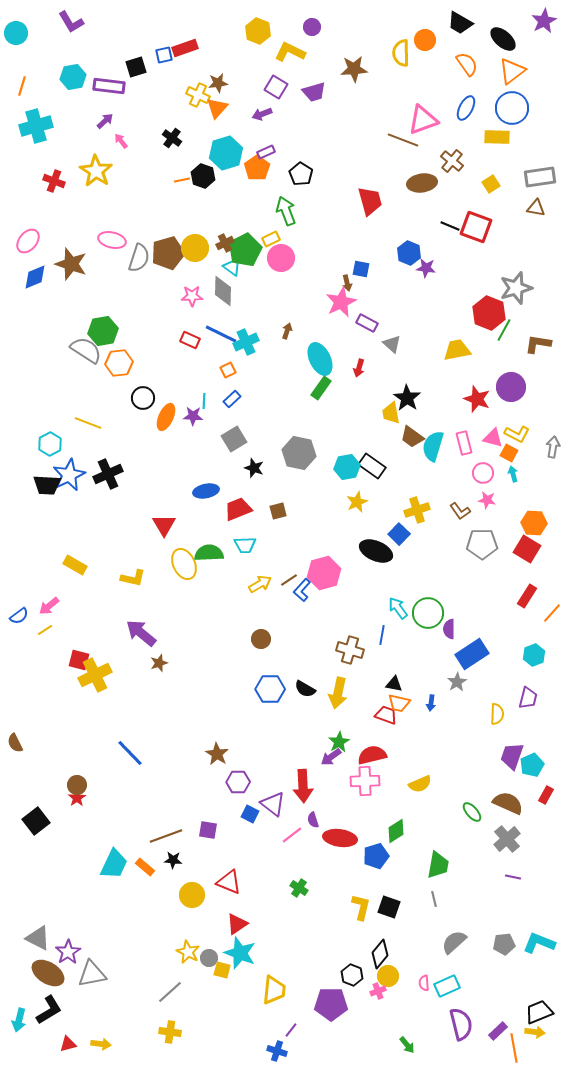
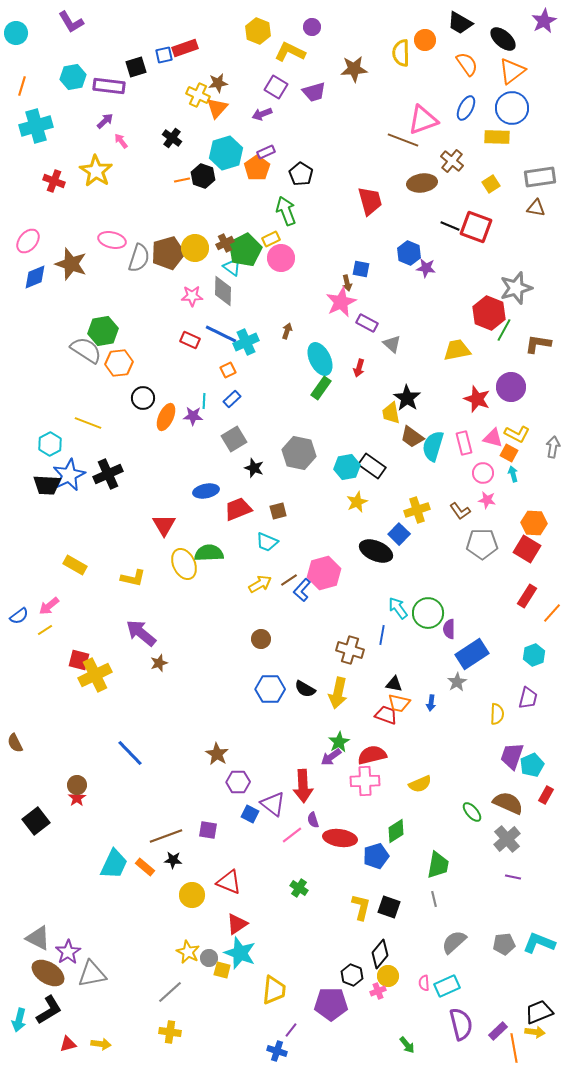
cyan trapezoid at (245, 545): moved 22 px right, 3 px up; rotated 25 degrees clockwise
